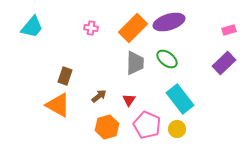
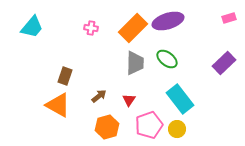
purple ellipse: moved 1 px left, 1 px up
pink rectangle: moved 12 px up
pink pentagon: moved 2 px right; rotated 28 degrees clockwise
